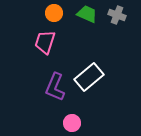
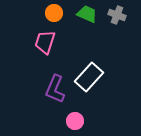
white rectangle: rotated 8 degrees counterclockwise
purple L-shape: moved 2 px down
pink circle: moved 3 px right, 2 px up
